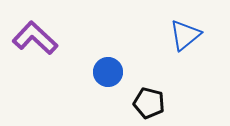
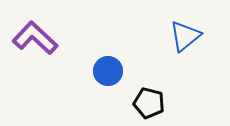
blue triangle: moved 1 px down
blue circle: moved 1 px up
